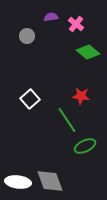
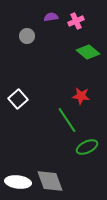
pink cross: moved 3 px up; rotated 28 degrees clockwise
white square: moved 12 px left
green ellipse: moved 2 px right, 1 px down
